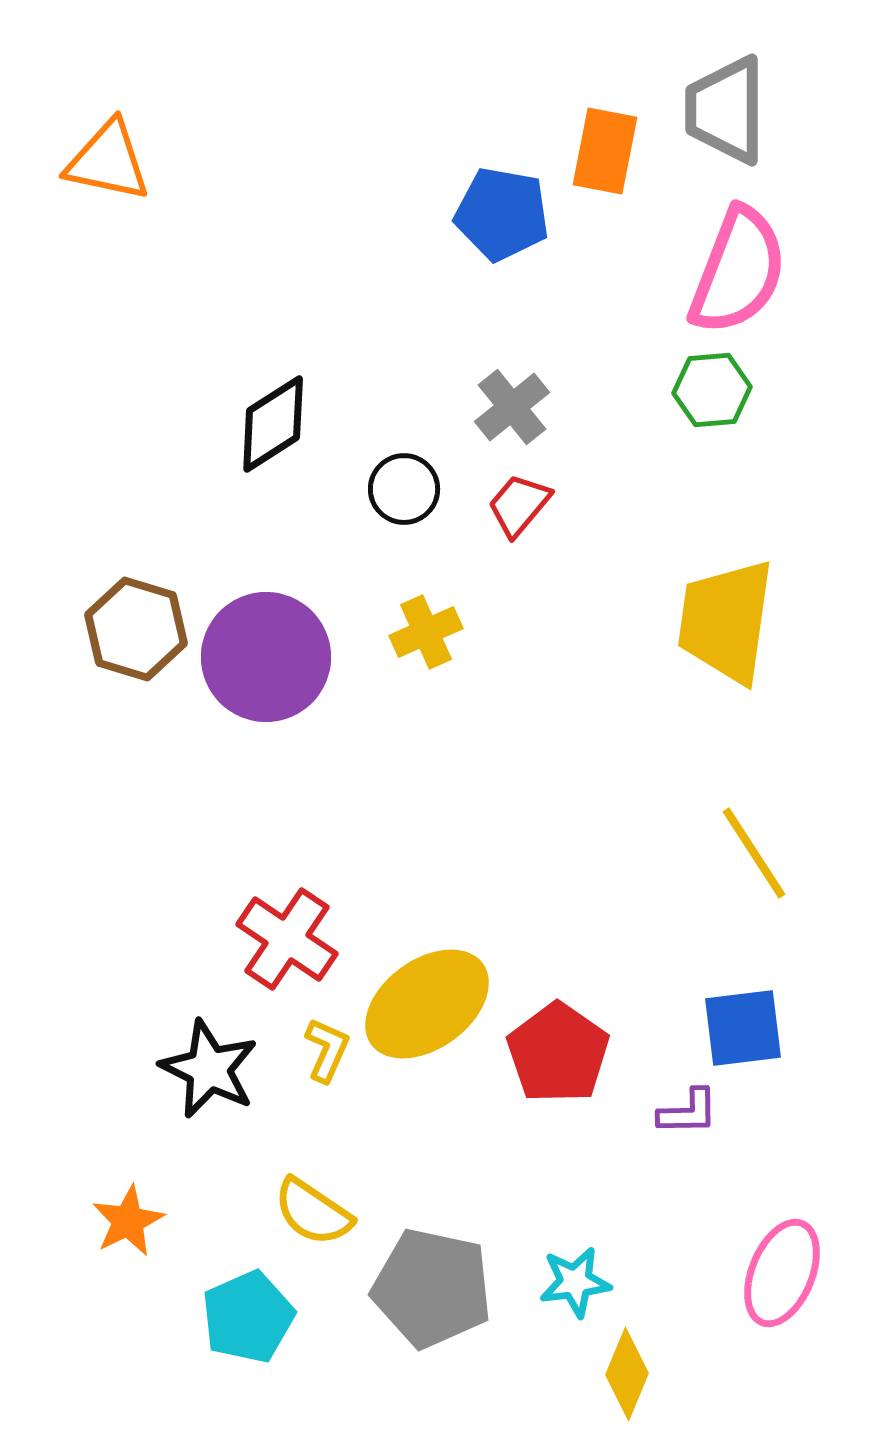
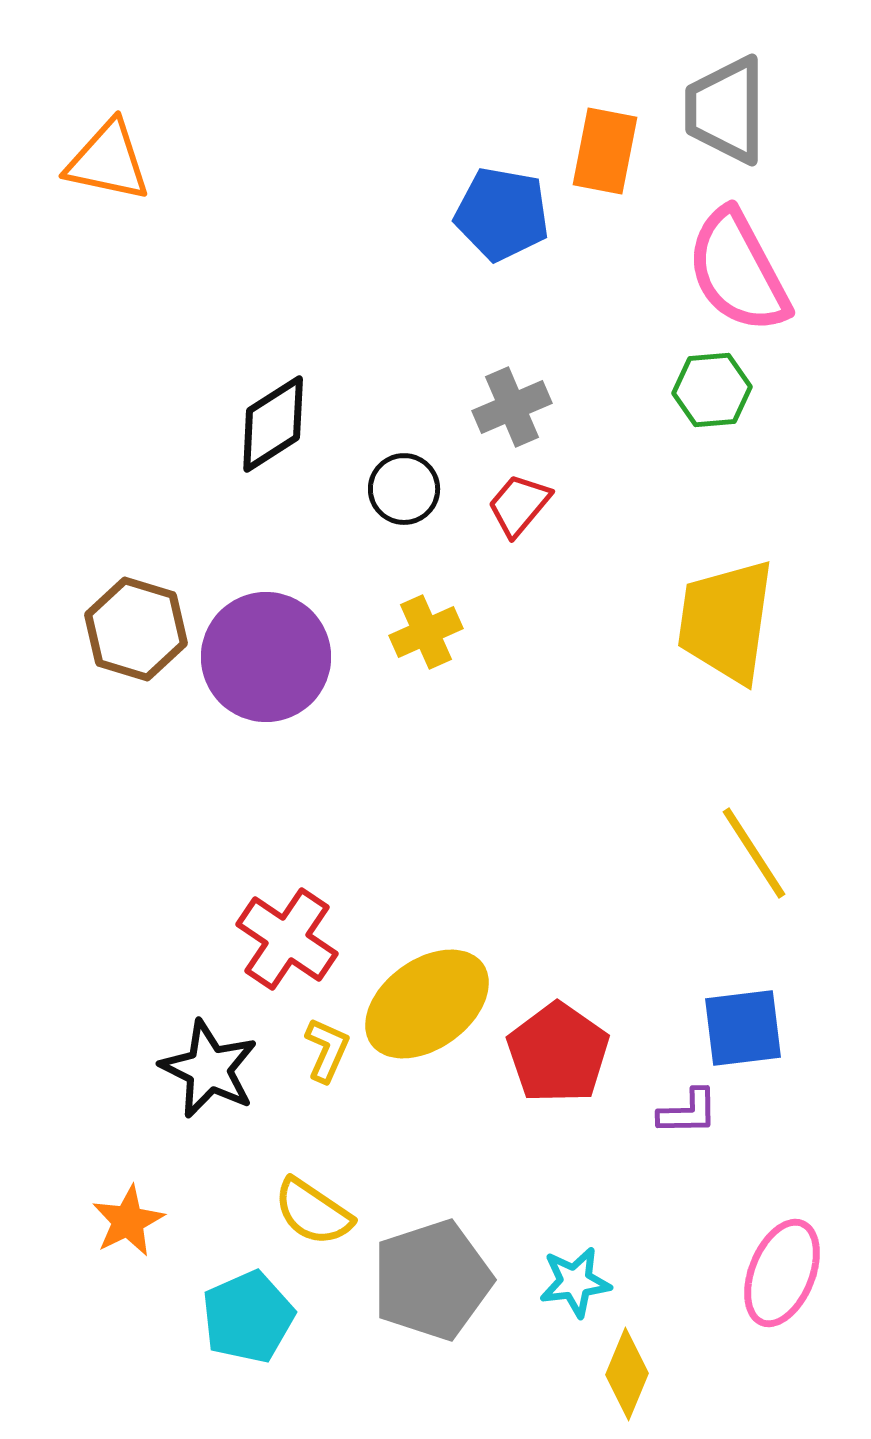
pink semicircle: rotated 131 degrees clockwise
gray cross: rotated 16 degrees clockwise
gray pentagon: moved 8 px up; rotated 30 degrees counterclockwise
